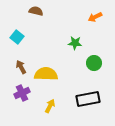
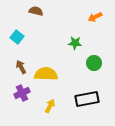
black rectangle: moved 1 px left
